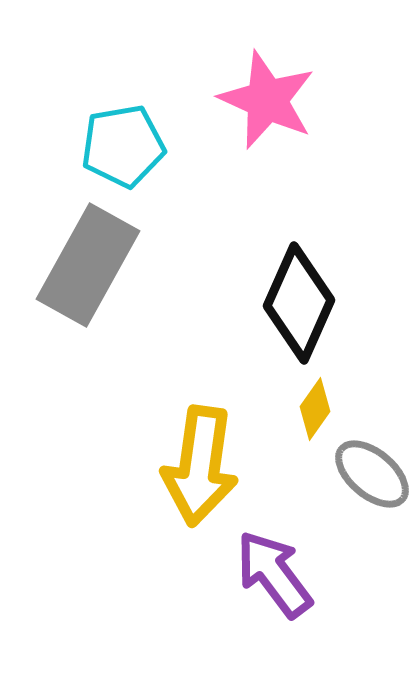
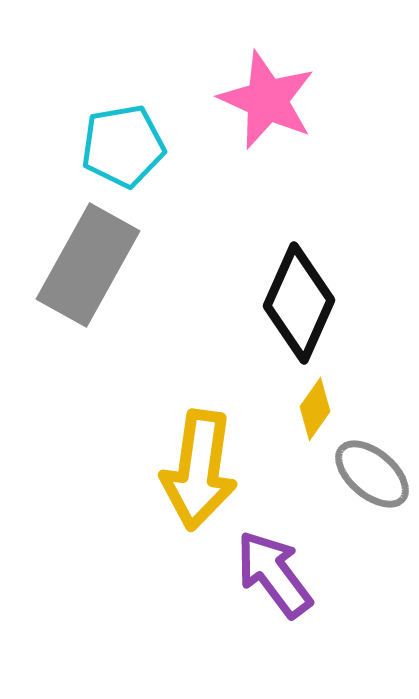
yellow arrow: moved 1 px left, 4 px down
